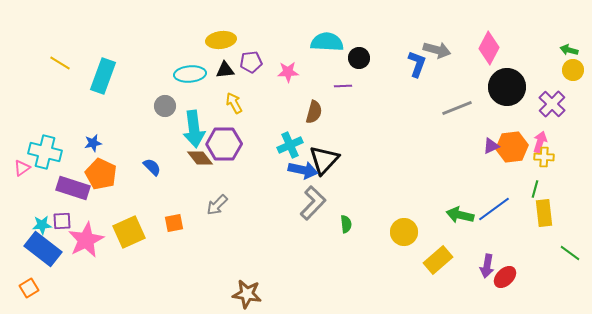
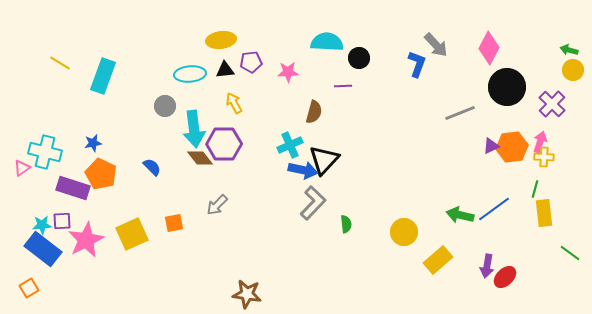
gray arrow at (437, 50): moved 1 px left, 5 px up; rotated 32 degrees clockwise
gray line at (457, 108): moved 3 px right, 5 px down
yellow square at (129, 232): moved 3 px right, 2 px down
